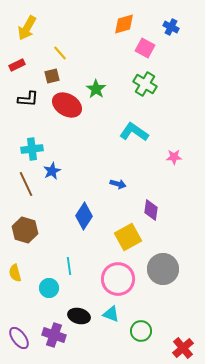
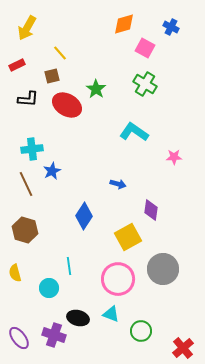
black ellipse: moved 1 px left, 2 px down
